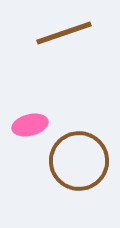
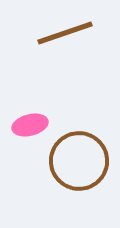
brown line: moved 1 px right
